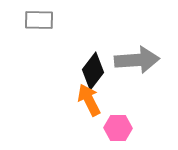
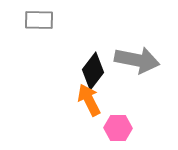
gray arrow: rotated 15 degrees clockwise
